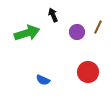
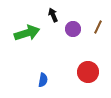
purple circle: moved 4 px left, 3 px up
blue semicircle: rotated 104 degrees counterclockwise
